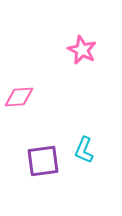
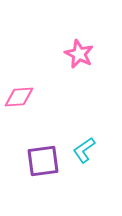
pink star: moved 3 px left, 4 px down
cyan L-shape: rotated 32 degrees clockwise
